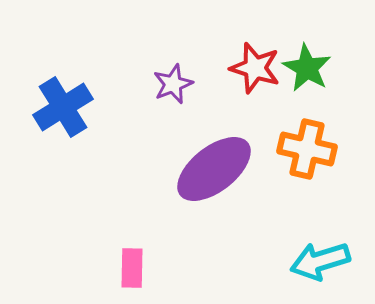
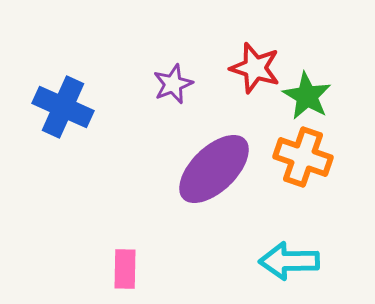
green star: moved 28 px down
blue cross: rotated 34 degrees counterclockwise
orange cross: moved 4 px left, 8 px down; rotated 6 degrees clockwise
purple ellipse: rotated 6 degrees counterclockwise
cyan arrow: moved 31 px left; rotated 16 degrees clockwise
pink rectangle: moved 7 px left, 1 px down
